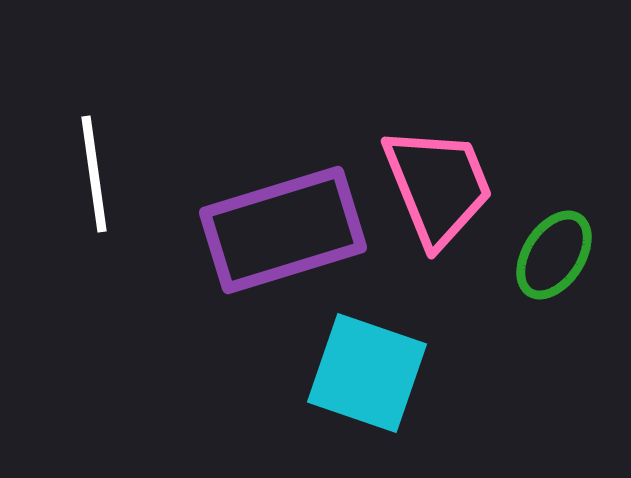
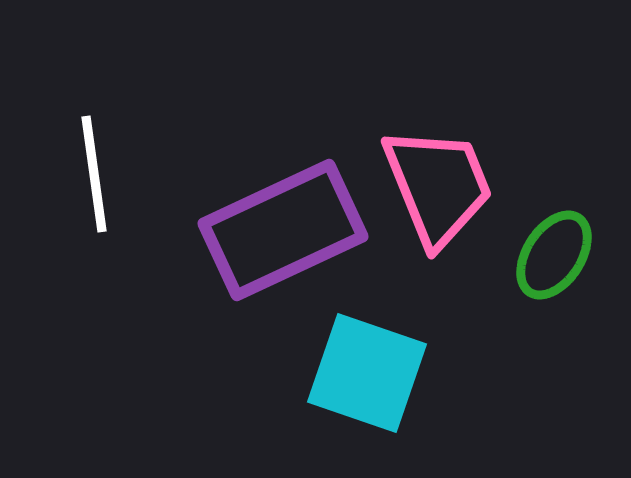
purple rectangle: rotated 8 degrees counterclockwise
